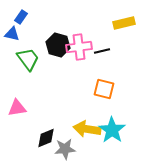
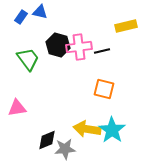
yellow rectangle: moved 2 px right, 3 px down
blue triangle: moved 28 px right, 22 px up
black diamond: moved 1 px right, 2 px down
